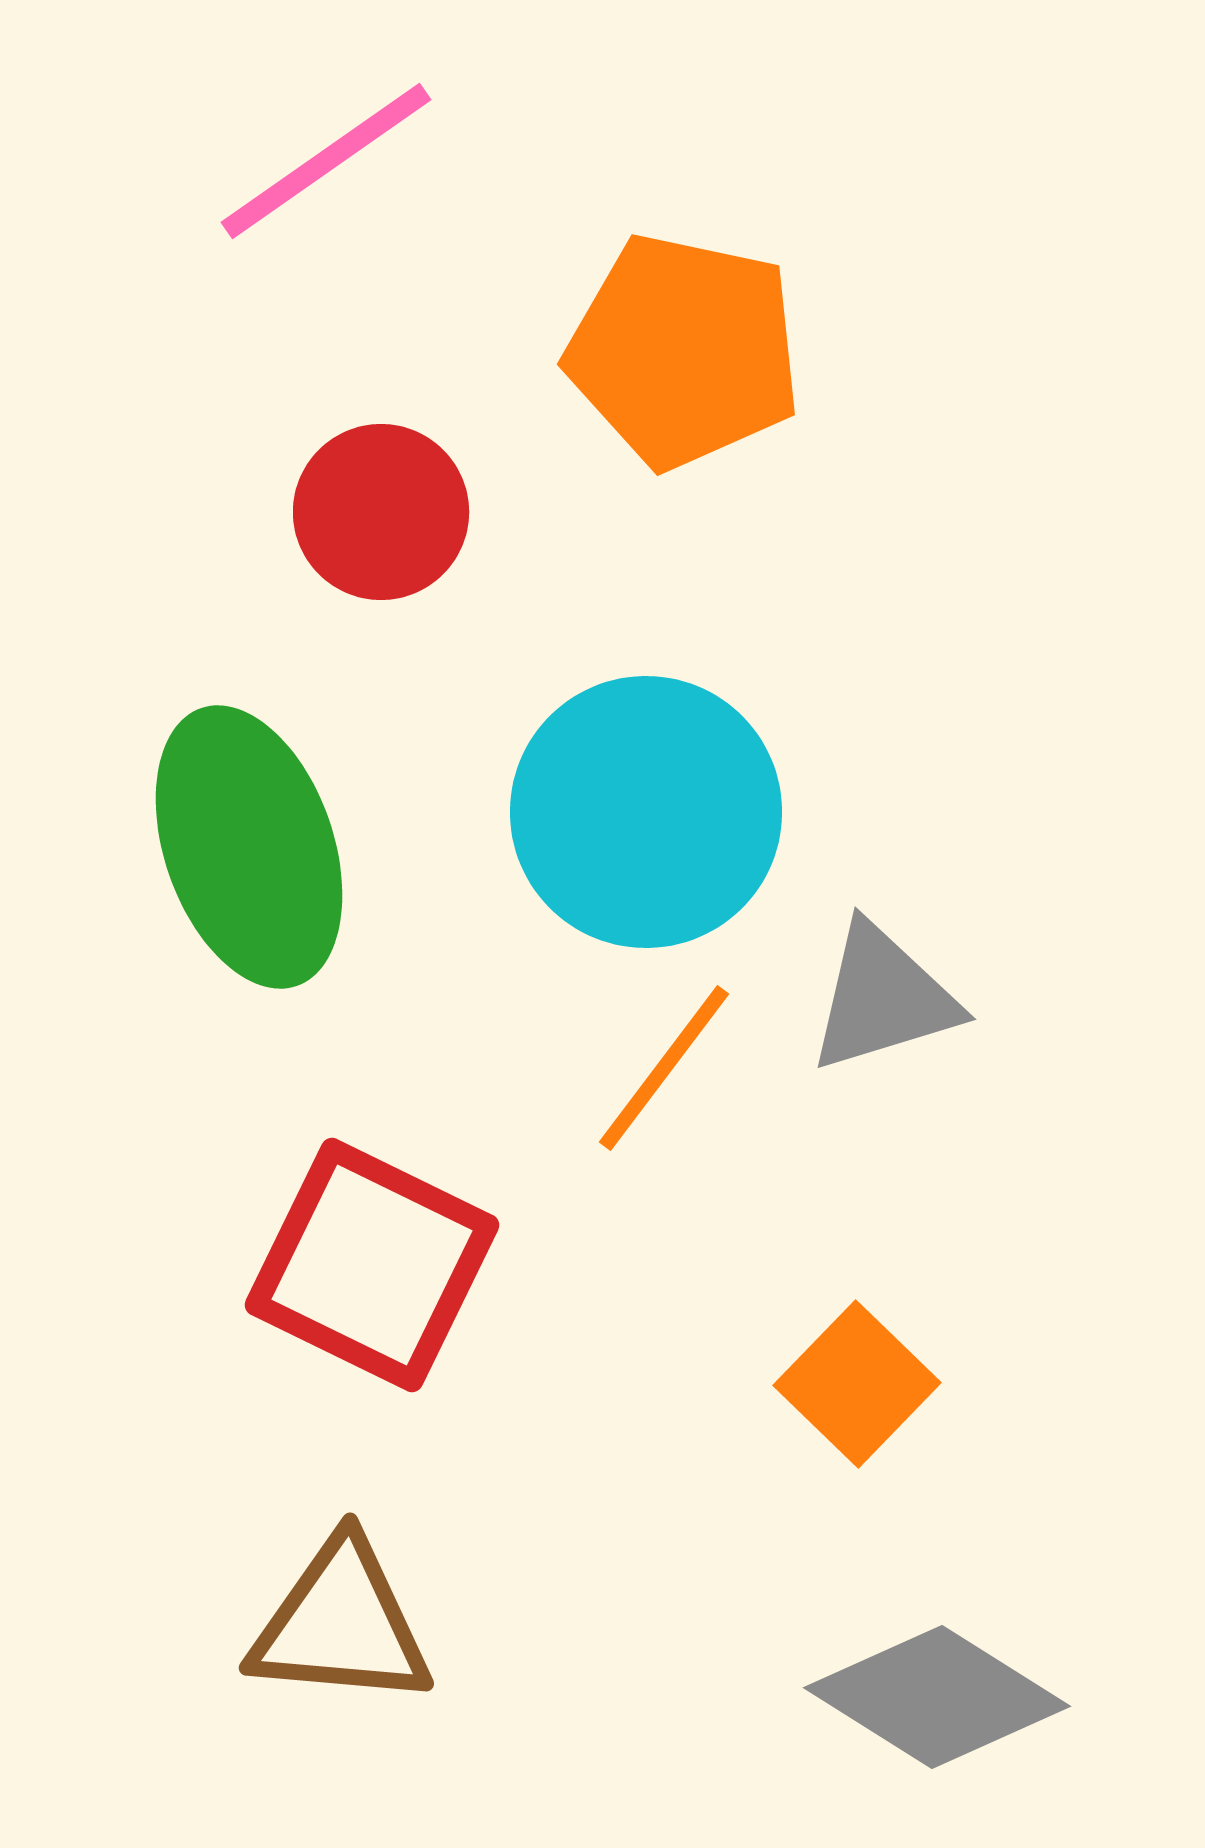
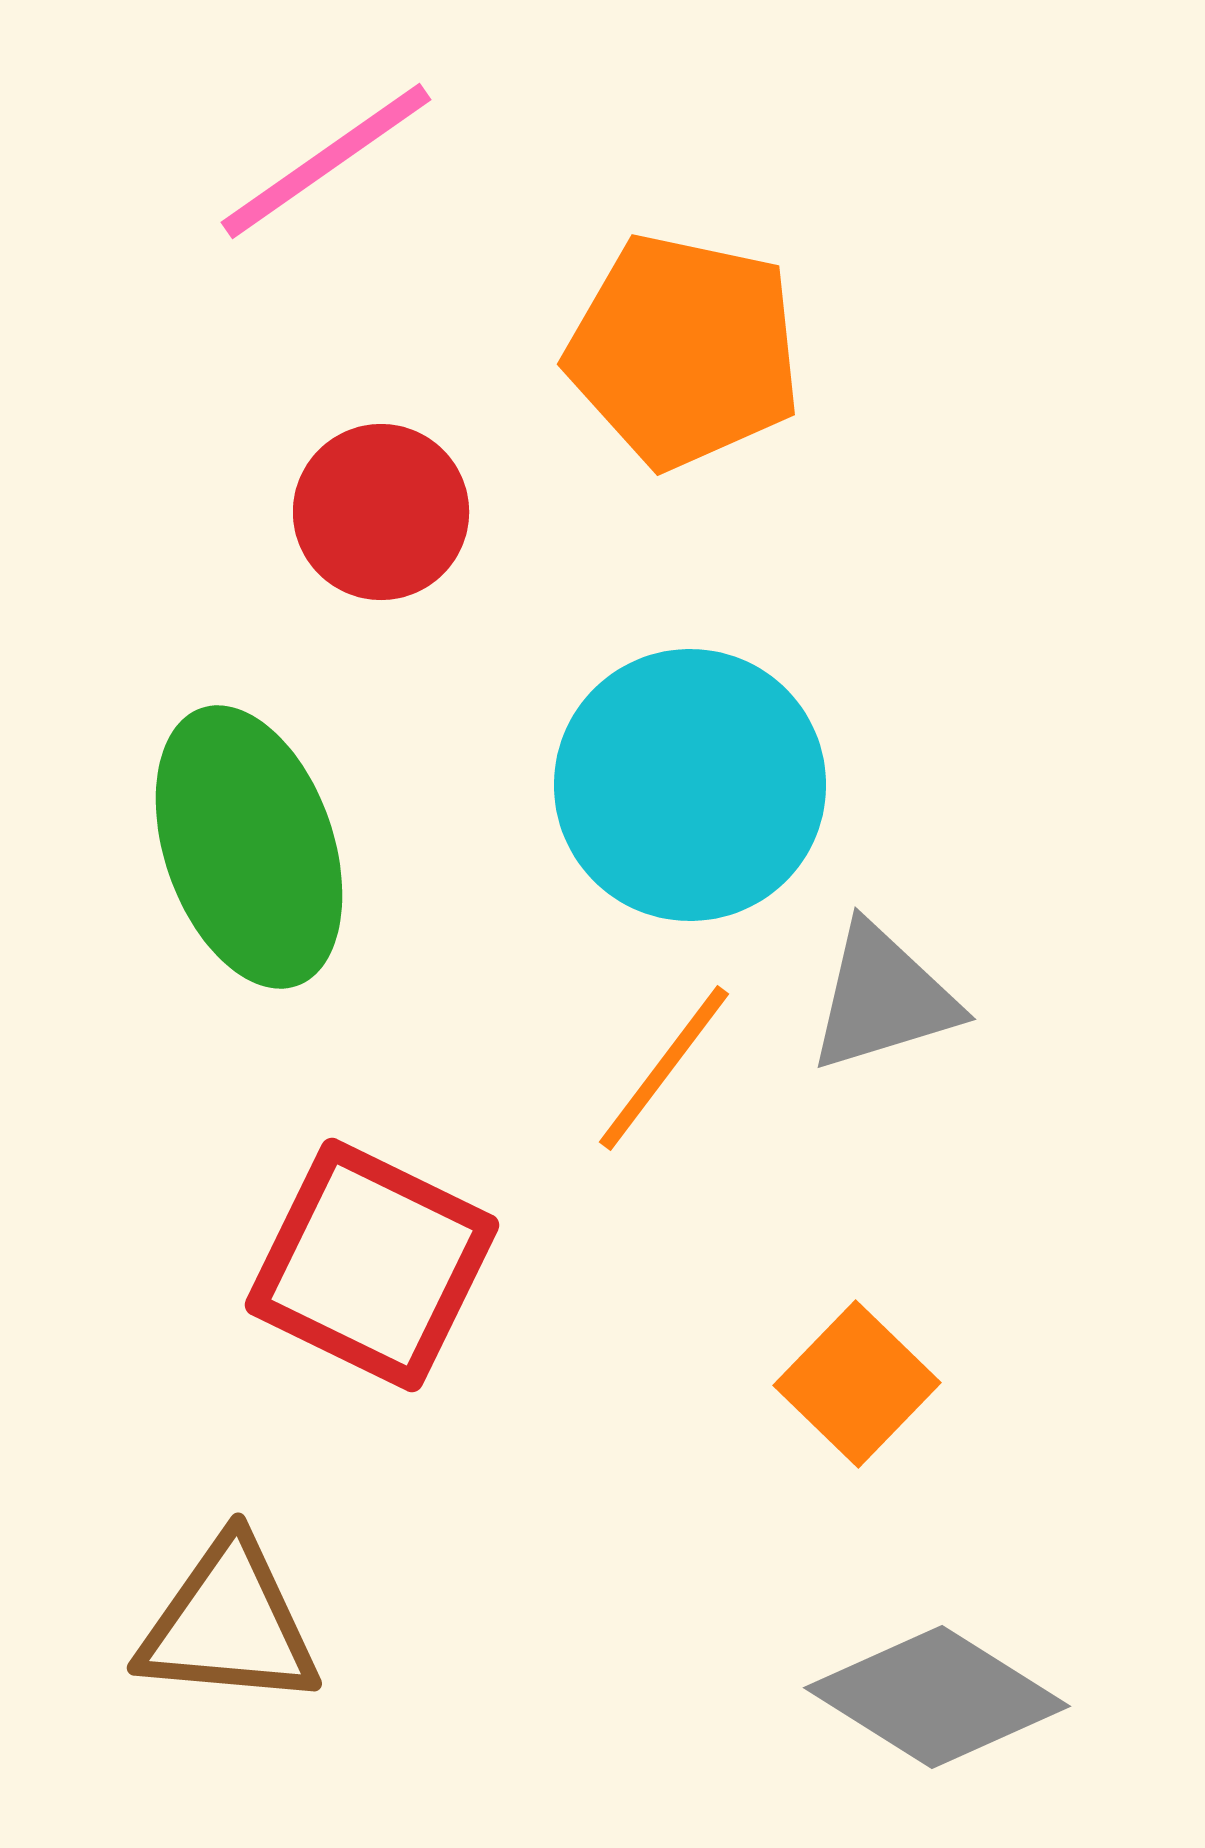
cyan circle: moved 44 px right, 27 px up
brown triangle: moved 112 px left
